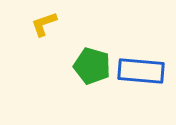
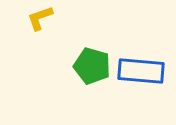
yellow L-shape: moved 4 px left, 6 px up
